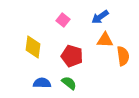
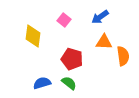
pink square: moved 1 px right
orange triangle: moved 1 px left, 2 px down
yellow diamond: moved 11 px up
red pentagon: moved 3 px down
blue semicircle: rotated 18 degrees counterclockwise
